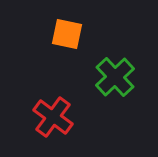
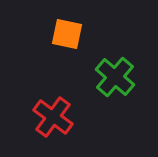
green cross: rotated 6 degrees counterclockwise
